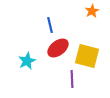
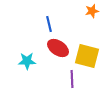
orange star: rotated 16 degrees clockwise
blue line: moved 1 px left, 1 px up
red ellipse: rotated 70 degrees clockwise
cyan star: rotated 24 degrees clockwise
